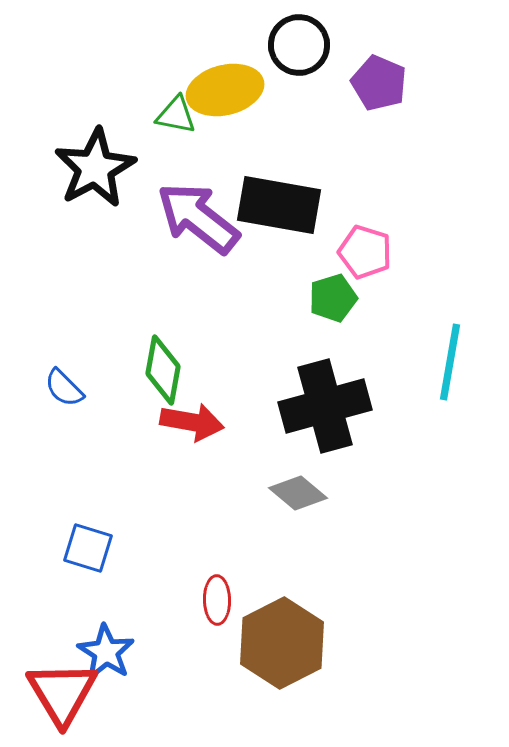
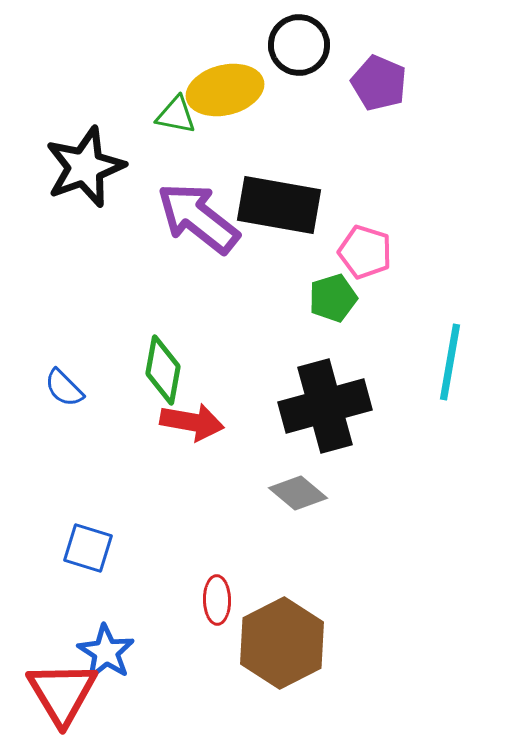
black star: moved 10 px left, 1 px up; rotated 8 degrees clockwise
